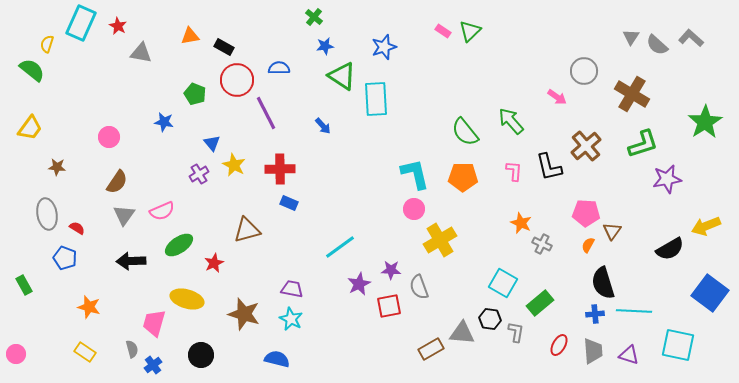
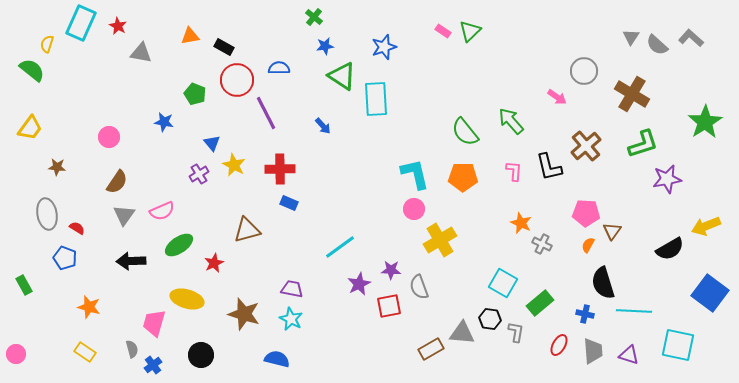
blue cross at (595, 314): moved 10 px left; rotated 18 degrees clockwise
